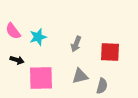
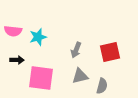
pink semicircle: rotated 48 degrees counterclockwise
gray arrow: moved 6 px down
red square: rotated 15 degrees counterclockwise
black arrow: rotated 16 degrees counterclockwise
pink square: rotated 8 degrees clockwise
